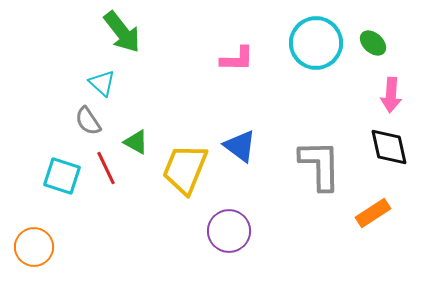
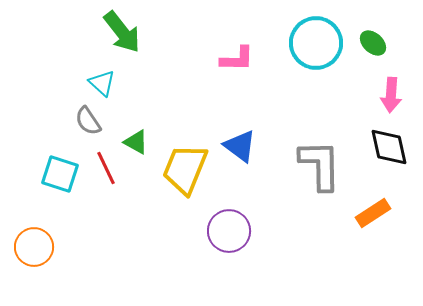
cyan square: moved 2 px left, 2 px up
